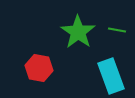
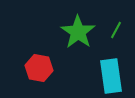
green line: moved 1 px left; rotated 72 degrees counterclockwise
cyan rectangle: rotated 12 degrees clockwise
